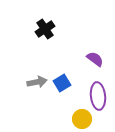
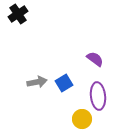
black cross: moved 27 px left, 15 px up
blue square: moved 2 px right
